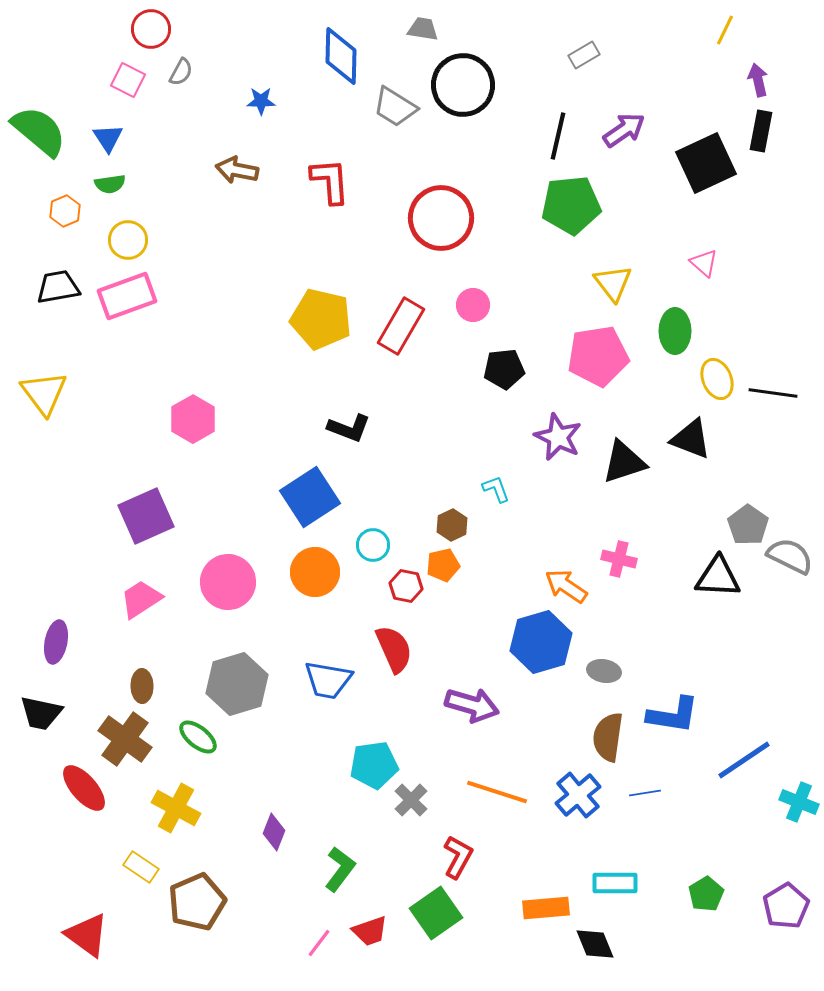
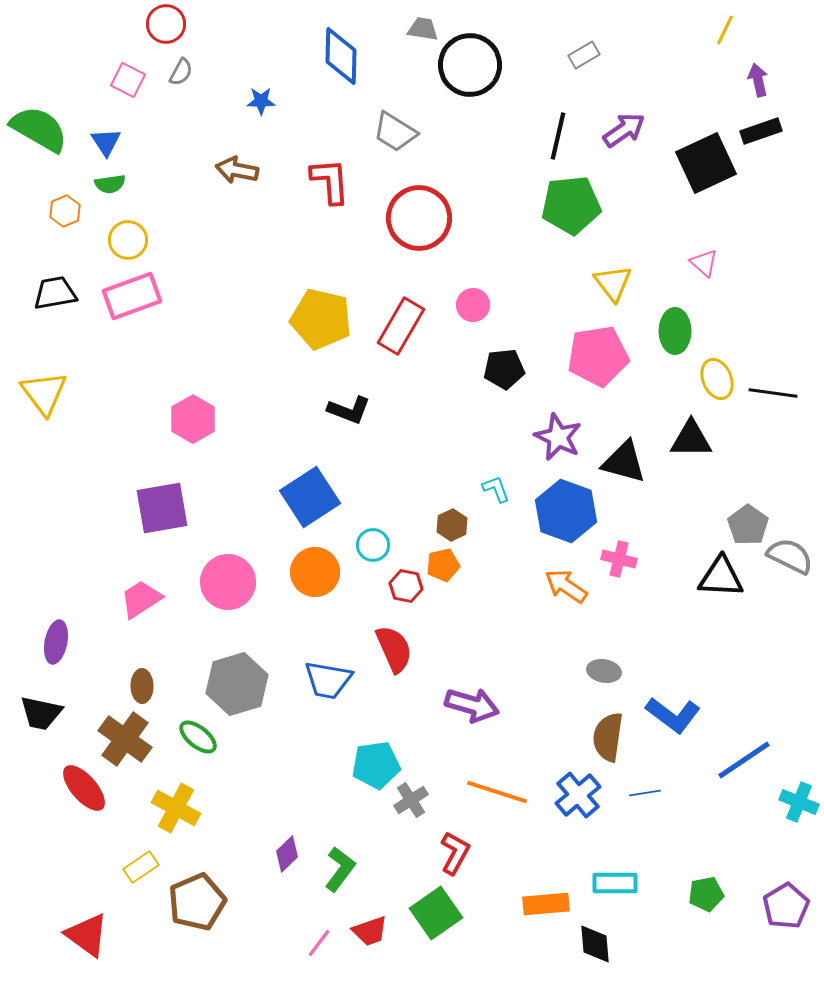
red circle at (151, 29): moved 15 px right, 5 px up
black circle at (463, 85): moved 7 px right, 20 px up
gray trapezoid at (395, 107): moved 25 px down
green semicircle at (39, 131): moved 2 px up; rotated 10 degrees counterclockwise
black rectangle at (761, 131): rotated 60 degrees clockwise
blue triangle at (108, 138): moved 2 px left, 4 px down
red circle at (441, 218): moved 22 px left
black trapezoid at (58, 287): moved 3 px left, 6 px down
pink rectangle at (127, 296): moved 5 px right
black L-shape at (349, 428): moved 18 px up
black triangle at (691, 439): rotated 21 degrees counterclockwise
black triangle at (624, 462): rotated 33 degrees clockwise
purple square at (146, 516): moved 16 px right, 8 px up; rotated 14 degrees clockwise
black triangle at (718, 577): moved 3 px right
blue hexagon at (541, 642): moved 25 px right, 131 px up; rotated 24 degrees counterclockwise
blue L-shape at (673, 715): rotated 28 degrees clockwise
cyan pentagon at (374, 765): moved 2 px right
gray cross at (411, 800): rotated 12 degrees clockwise
purple diamond at (274, 832): moved 13 px right, 22 px down; rotated 24 degrees clockwise
red L-shape at (458, 857): moved 3 px left, 4 px up
yellow rectangle at (141, 867): rotated 68 degrees counterclockwise
green pentagon at (706, 894): rotated 20 degrees clockwise
orange rectangle at (546, 908): moved 4 px up
black diamond at (595, 944): rotated 18 degrees clockwise
